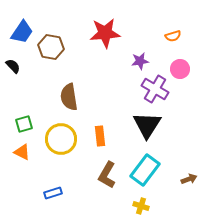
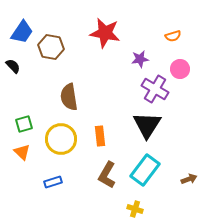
red star: rotated 16 degrees clockwise
purple star: moved 2 px up
orange triangle: rotated 18 degrees clockwise
blue rectangle: moved 11 px up
yellow cross: moved 6 px left, 3 px down
